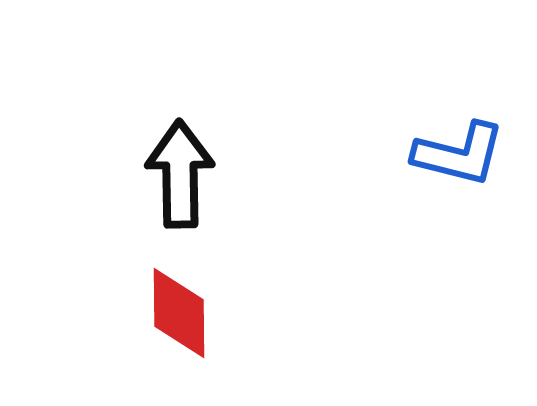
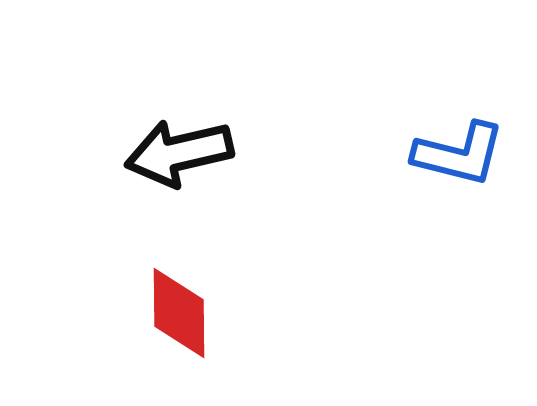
black arrow: moved 1 px left, 21 px up; rotated 102 degrees counterclockwise
